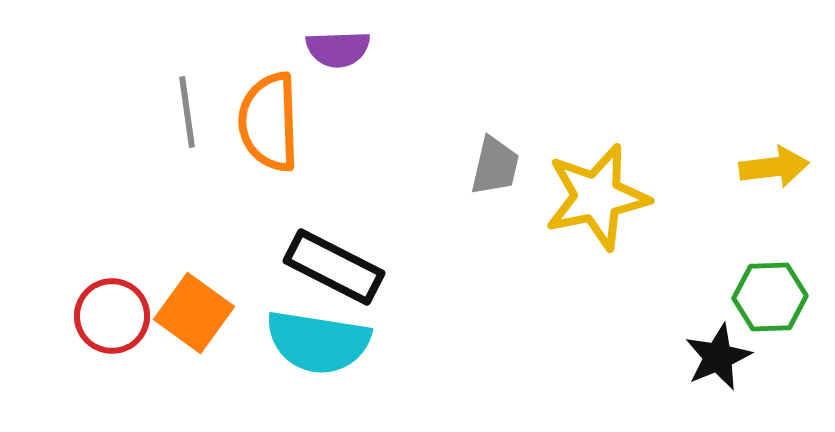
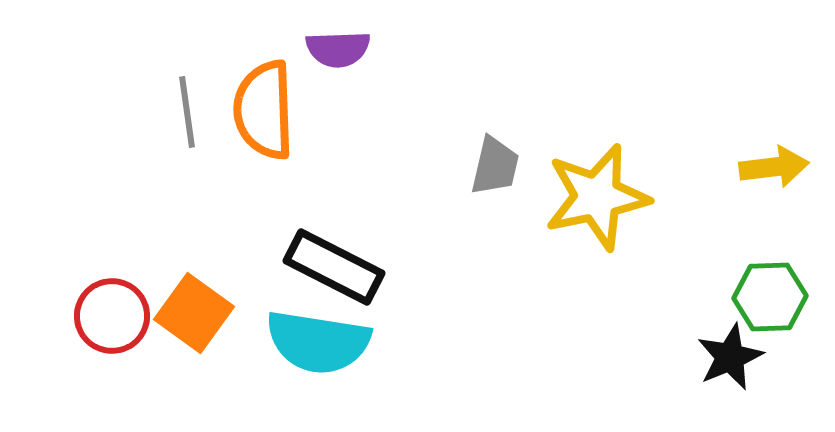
orange semicircle: moved 5 px left, 12 px up
black star: moved 12 px right
